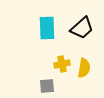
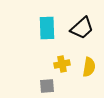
yellow semicircle: moved 5 px right, 1 px up
